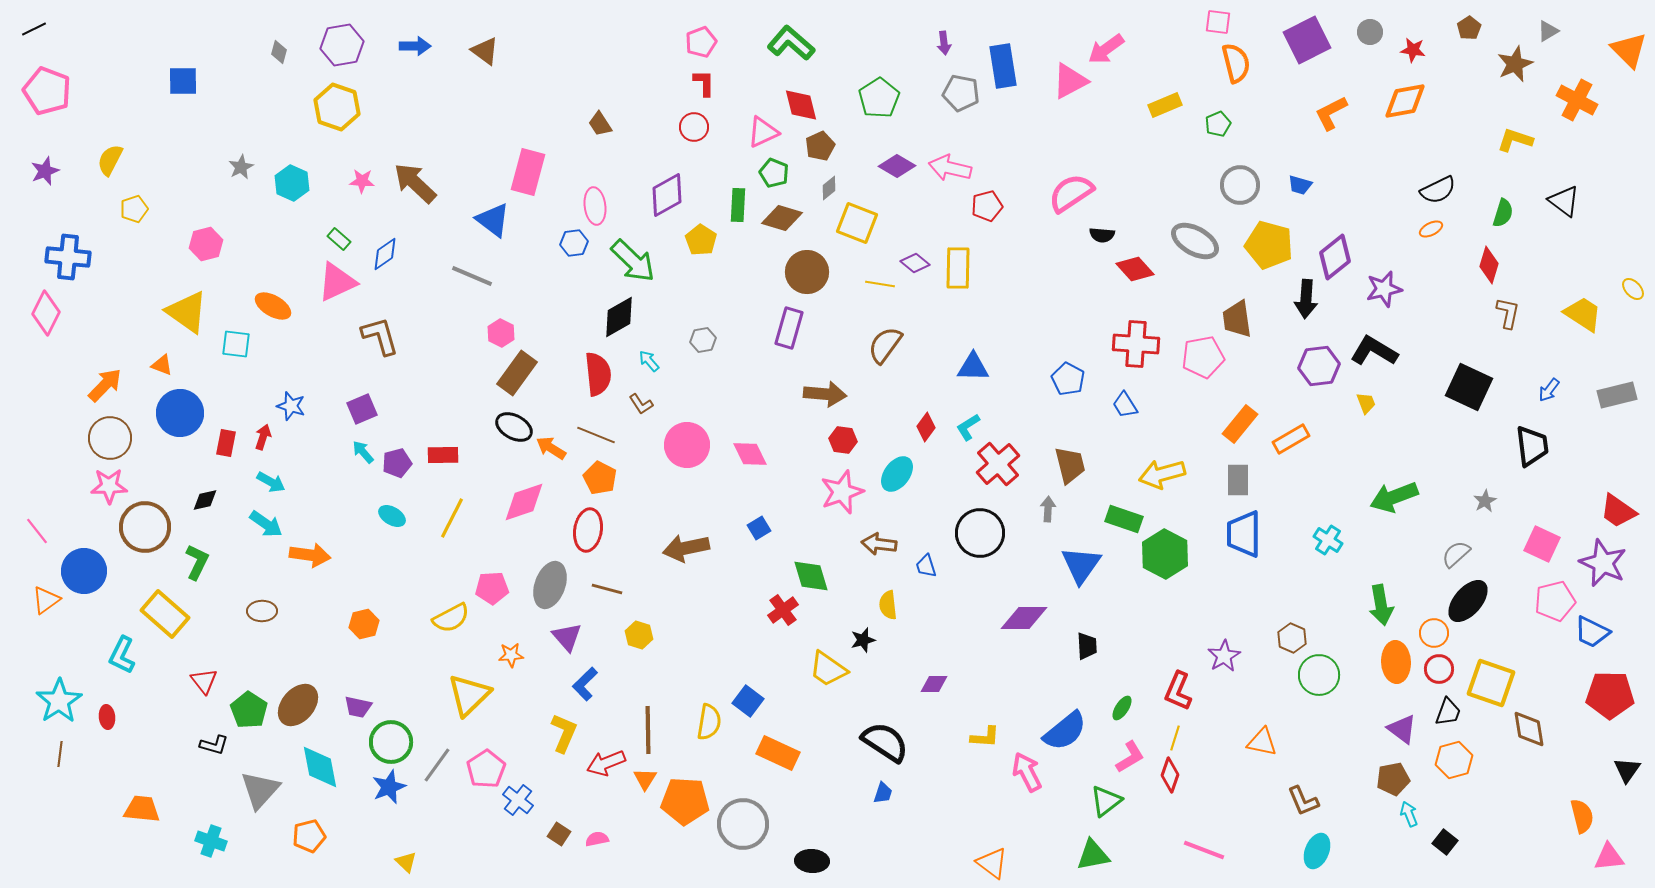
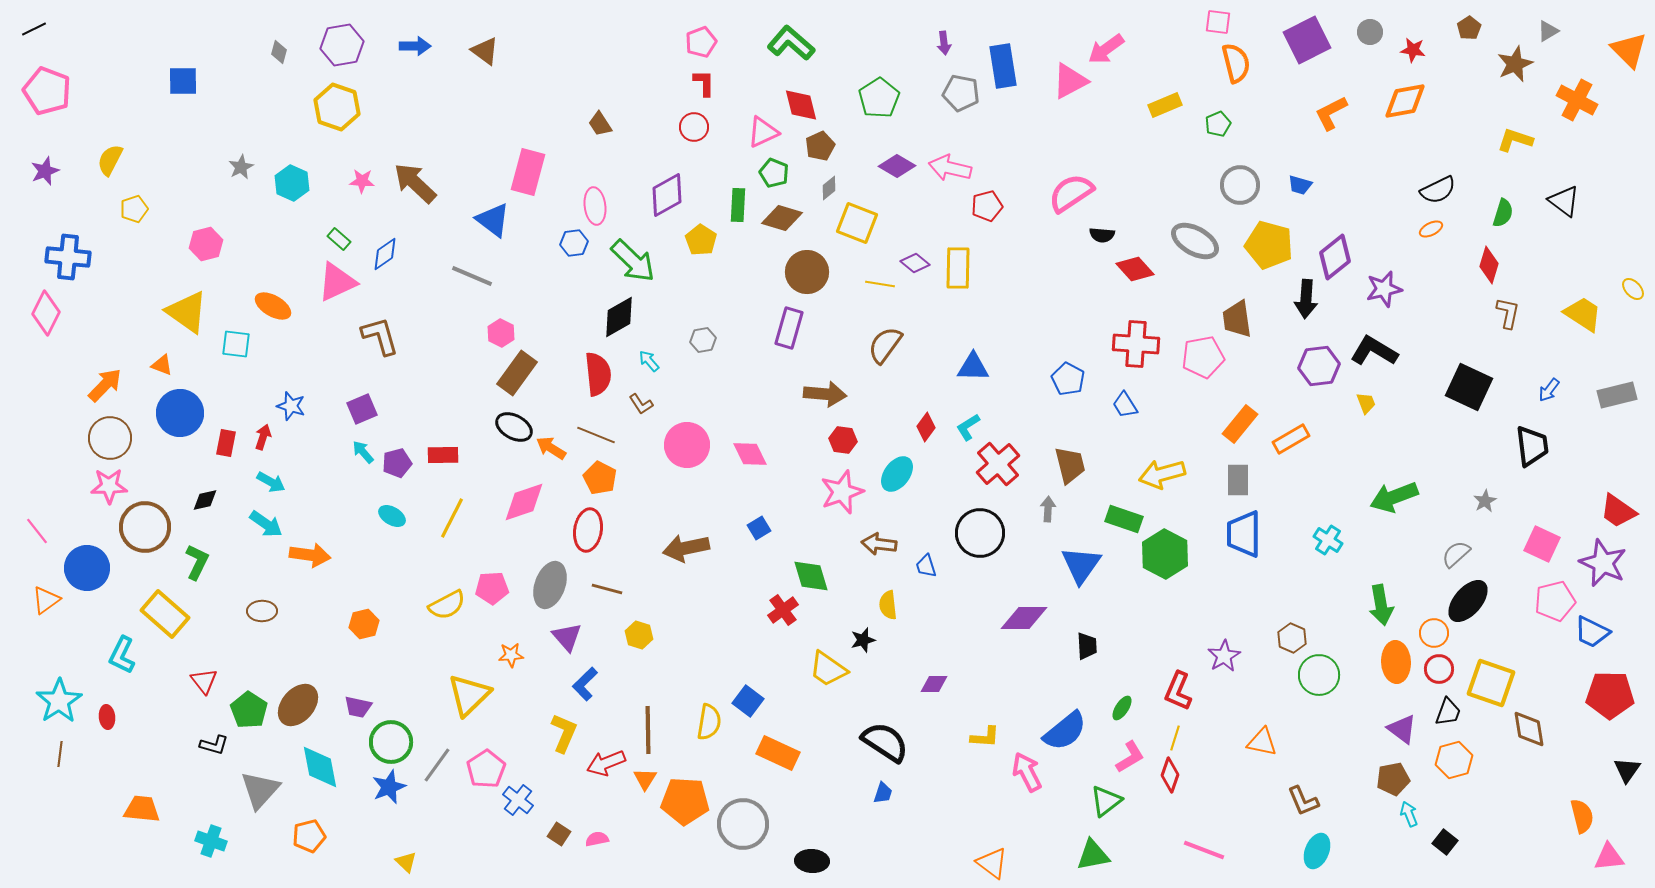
blue circle at (84, 571): moved 3 px right, 3 px up
yellow semicircle at (451, 618): moved 4 px left, 13 px up
